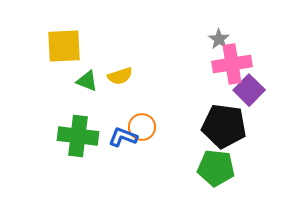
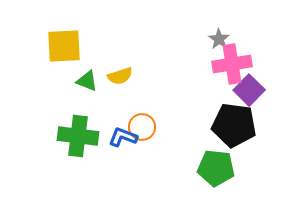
black pentagon: moved 10 px right, 1 px up
